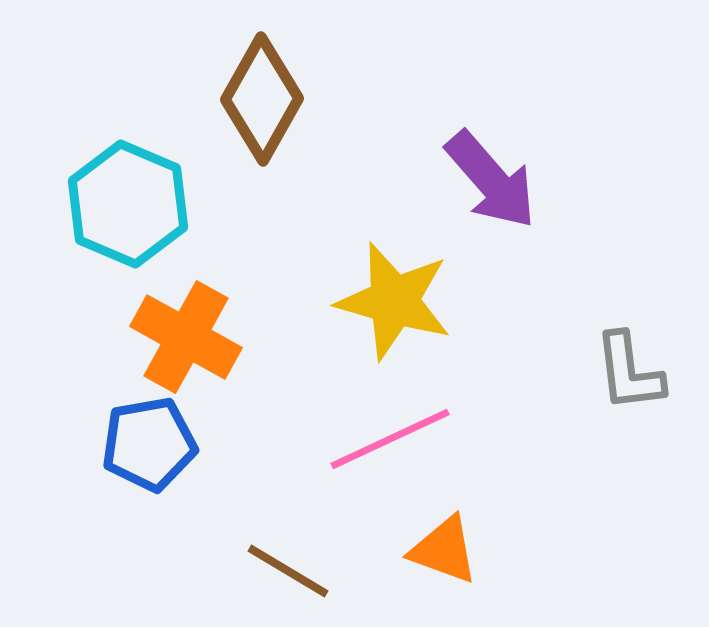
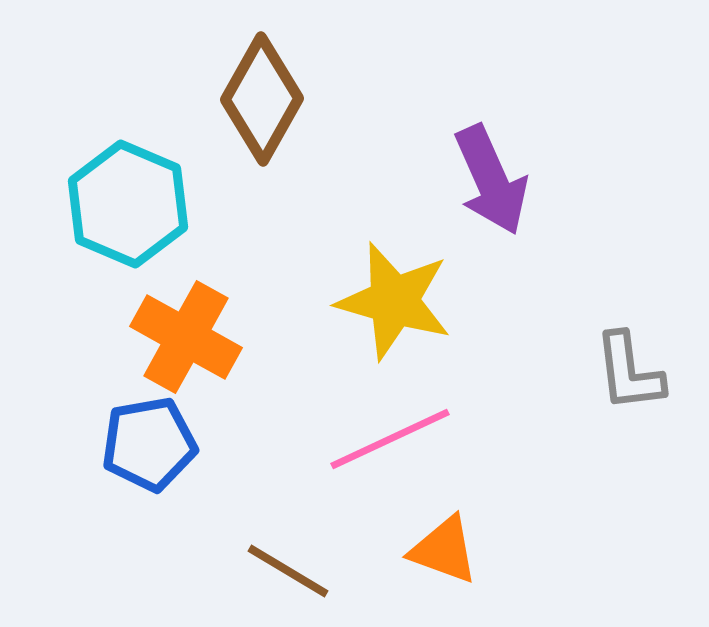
purple arrow: rotated 17 degrees clockwise
